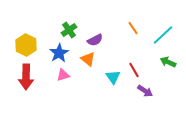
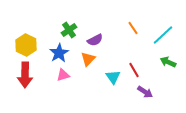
orange triangle: rotated 35 degrees clockwise
red arrow: moved 1 px left, 2 px up
purple arrow: moved 1 px down
